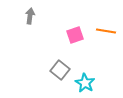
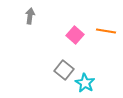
pink square: rotated 30 degrees counterclockwise
gray square: moved 4 px right
